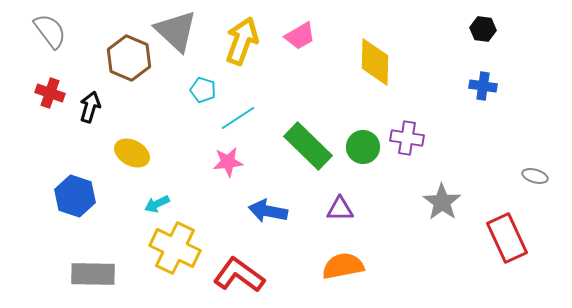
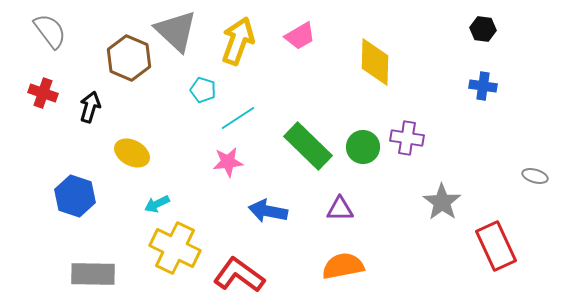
yellow arrow: moved 4 px left
red cross: moved 7 px left
red rectangle: moved 11 px left, 8 px down
